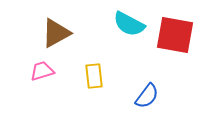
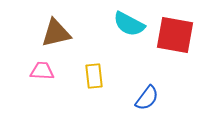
brown triangle: rotated 16 degrees clockwise
pink trapezoid: rotated 20 degrees clockwise
blue semicircle: moved 2 px down
